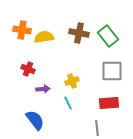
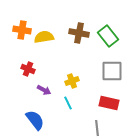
purple arrow: moved 1 px right, 1 px down; rotated 32 degrees clockwise
red rectangle: rotated 18 degrees clockwise
